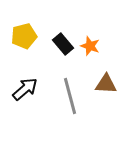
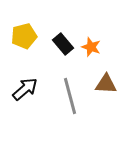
orange star: moved 1 px right, 1 px down
